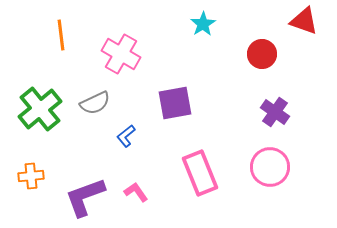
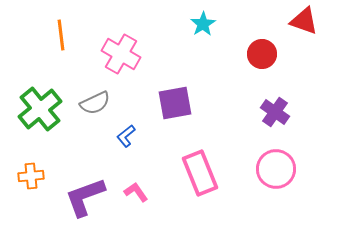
pink circle: moved 6 px right, 2 px down
